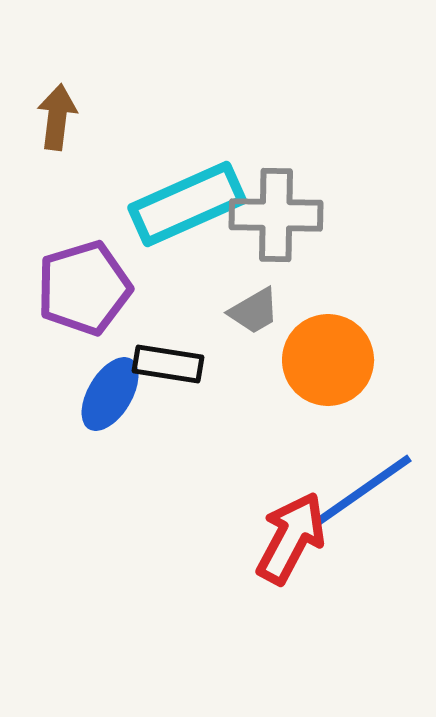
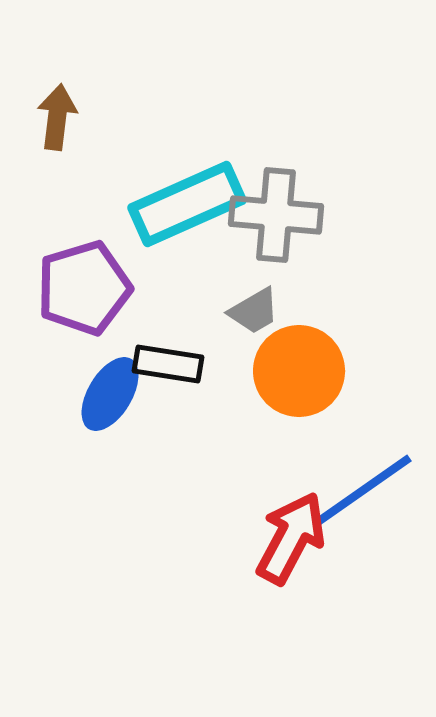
gray cross: rotated 4 degrees clockwise
orange circle: moved 29 px left, 11 px down
